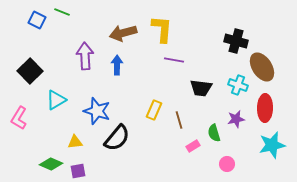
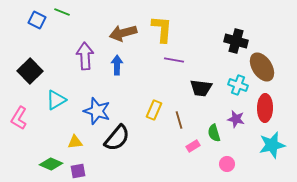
purple star: rotated 24 degrees clockwise
